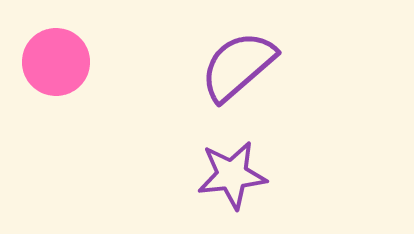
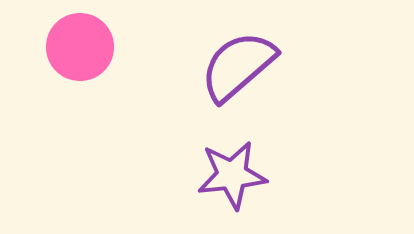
pink circle: moved 24 px right, 15 px up
